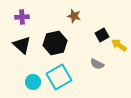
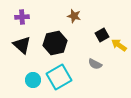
gray semicircle: moved 2 px left
cyan circle: moved 2 px up
